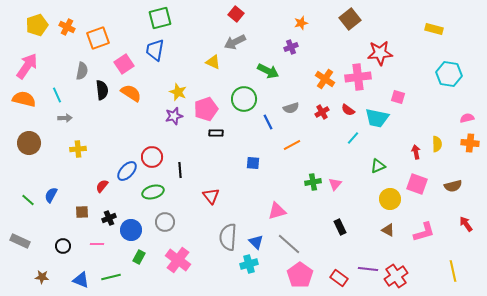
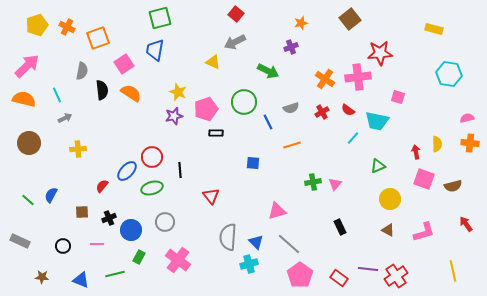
pink arrow at (27, 66): rotated 12 degrees clockwise
green circle at (244, 99): moved 3 px down
gray arrow at (65, 118): rotated 24 degrees counterclockwise
cyan trapezoid at (377, 118): moved 3 px down
orange line at (292, 145): rotated 12 degrees clockwise
pink square at (417, 184): moved 7 px right, 5 px up
green ellipse at (153, 192): moved 1 px left, 4 px up
green line at (111, 277): moved 4 px right, 3 px up
